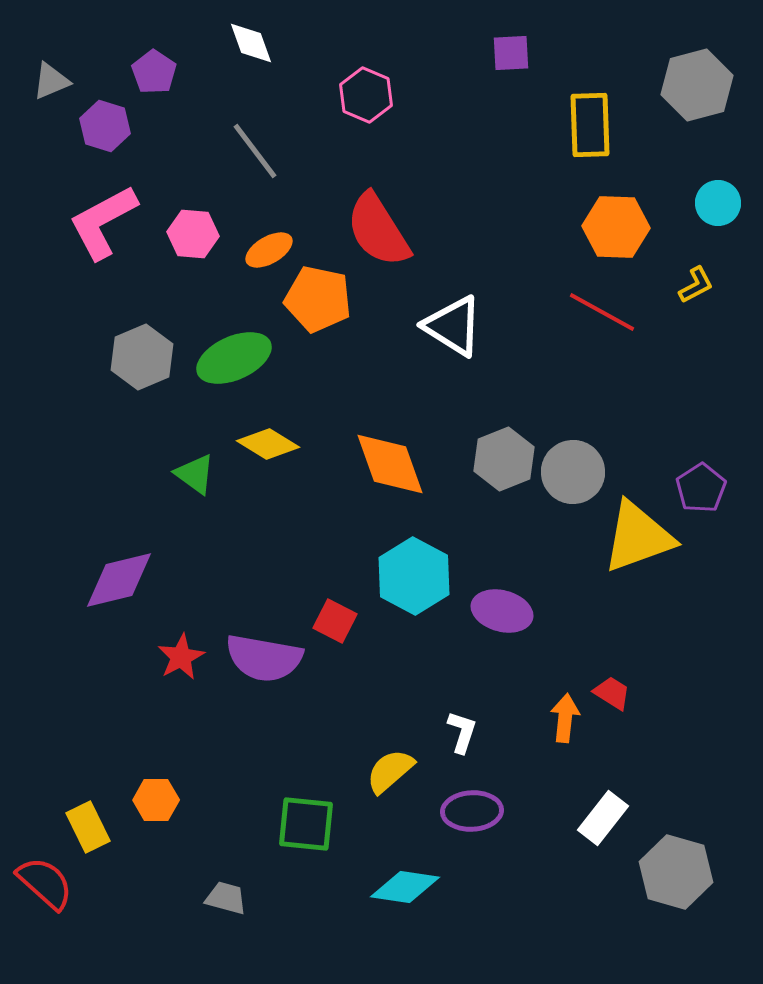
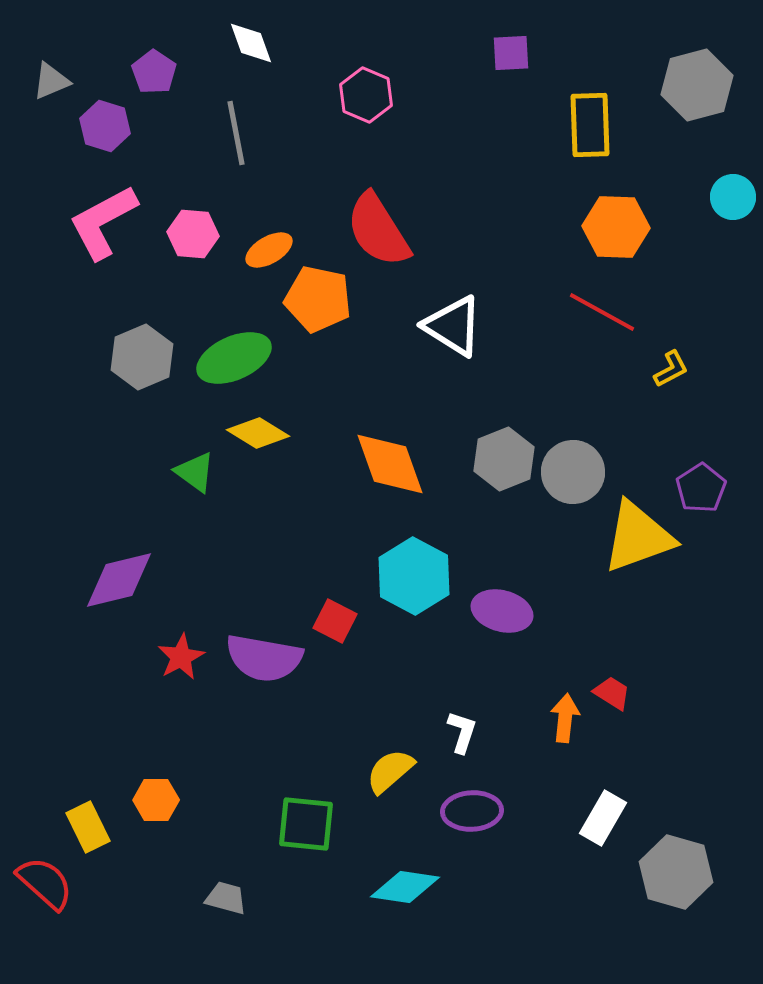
gray line at (255, 151): moved 19 px left, 18 px up; rotated 26 degrees clockwise
cyan circle at (718, 203): moved 15 px right, 6 px up
yellow L-shape at (696, 285): moved 25 px left, 84 px down
yellow diamond at (268, 444): moved 10 px left, 11 px up
green triangle at (195, 474): moved 2 px up
white rectangle at (603, 818): rotated 8 degrees counterclockwise
